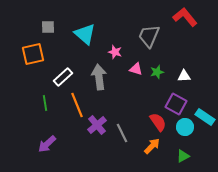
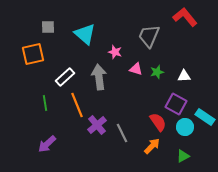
white rectangle: moved 2 px right
